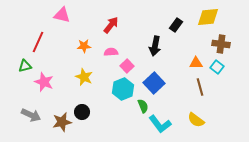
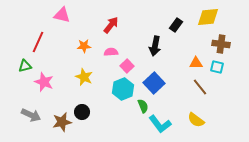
cyan square: rotated 24 degrees counterclockwise
brown line: rotated 24 degrees counterclockwise
